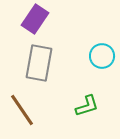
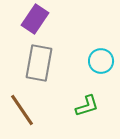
cyan circle: moved 1 px left, 5 px down
